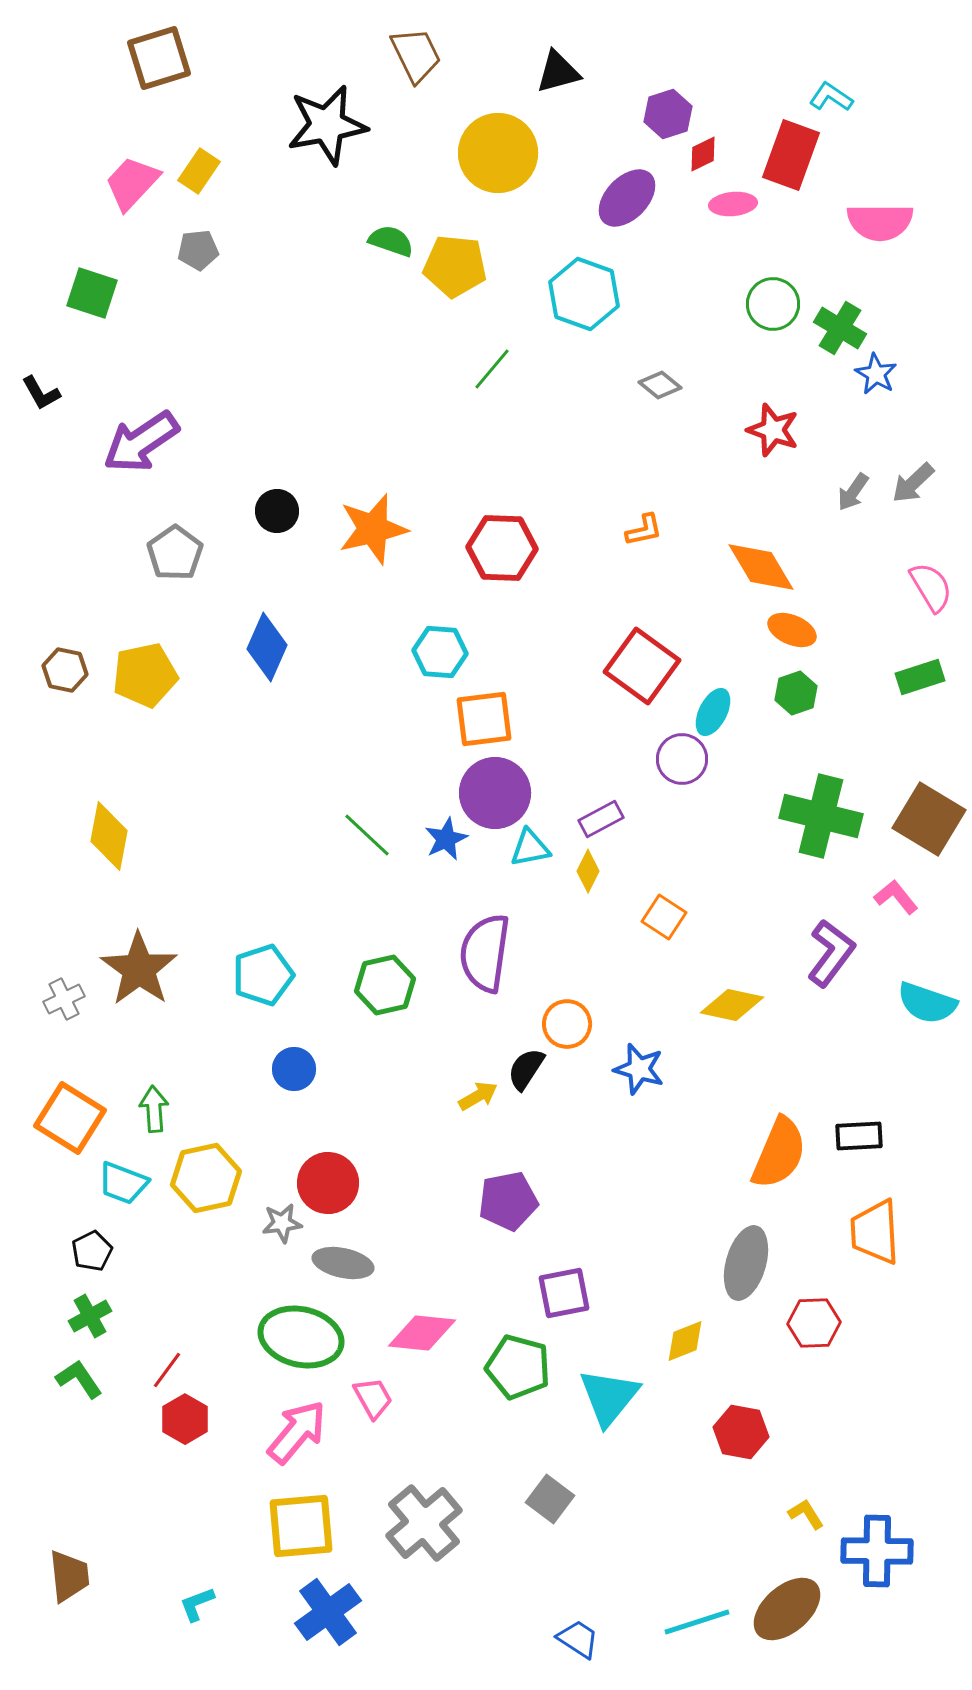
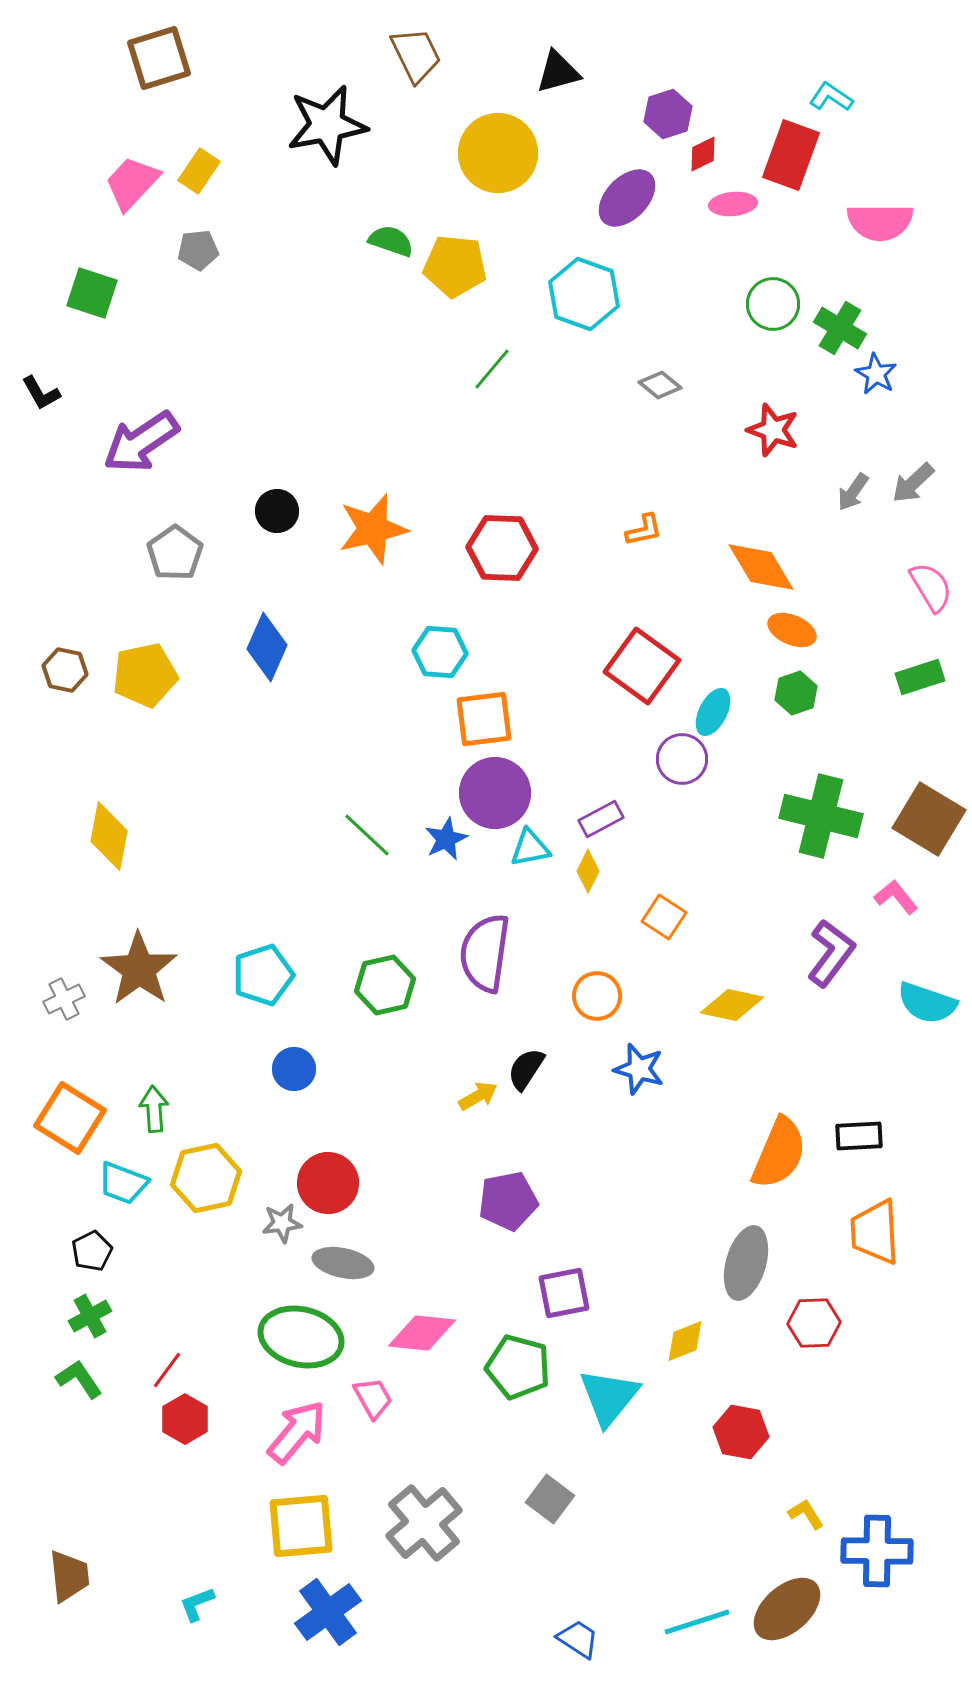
orange circle at (567, 1024): moved 30 px right, 28 px up
